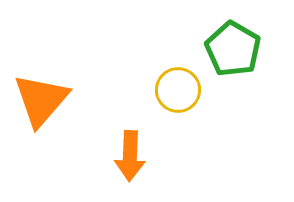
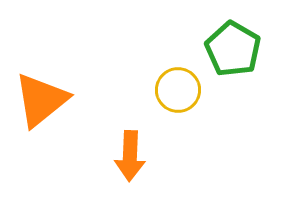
orange triangle: rotated 10 degrees clockwise
